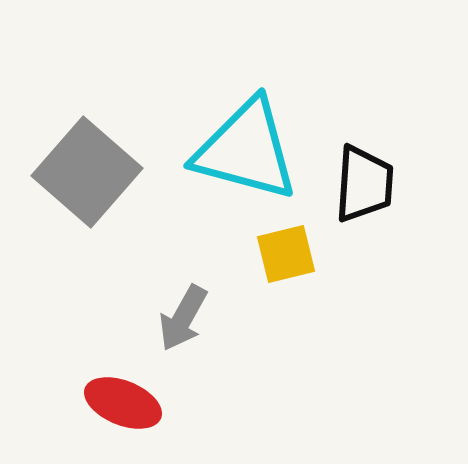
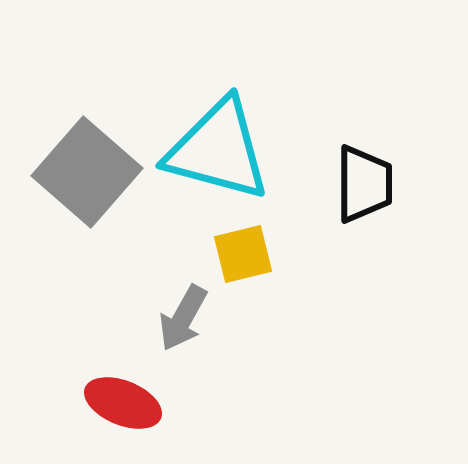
cyan triangle: moved 28 px left
black trapezoid: rotated 4 degrees counterclockwise
yellow square: moved 43 px left
